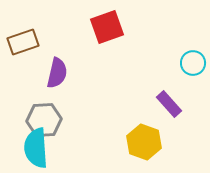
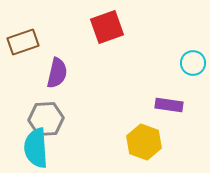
purple rectangle: moved 1 px down; rotated 40 degrees counterclockwise
gray hexagon: moved 2 px right, 1 px up
